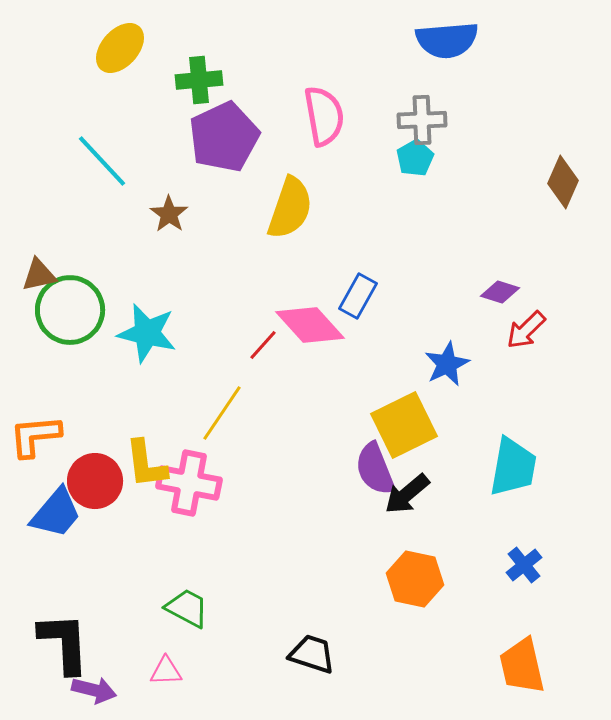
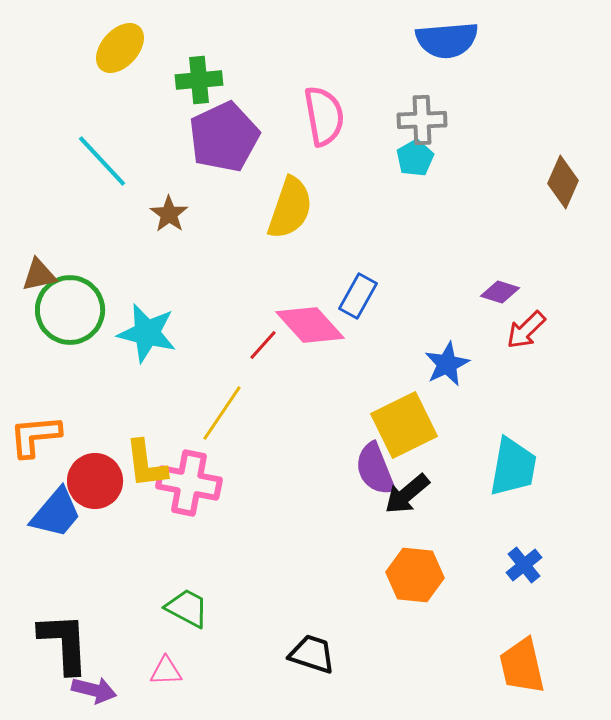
orange hexagon: moved 4 px up; rotated 6 degrees counterclockwise
